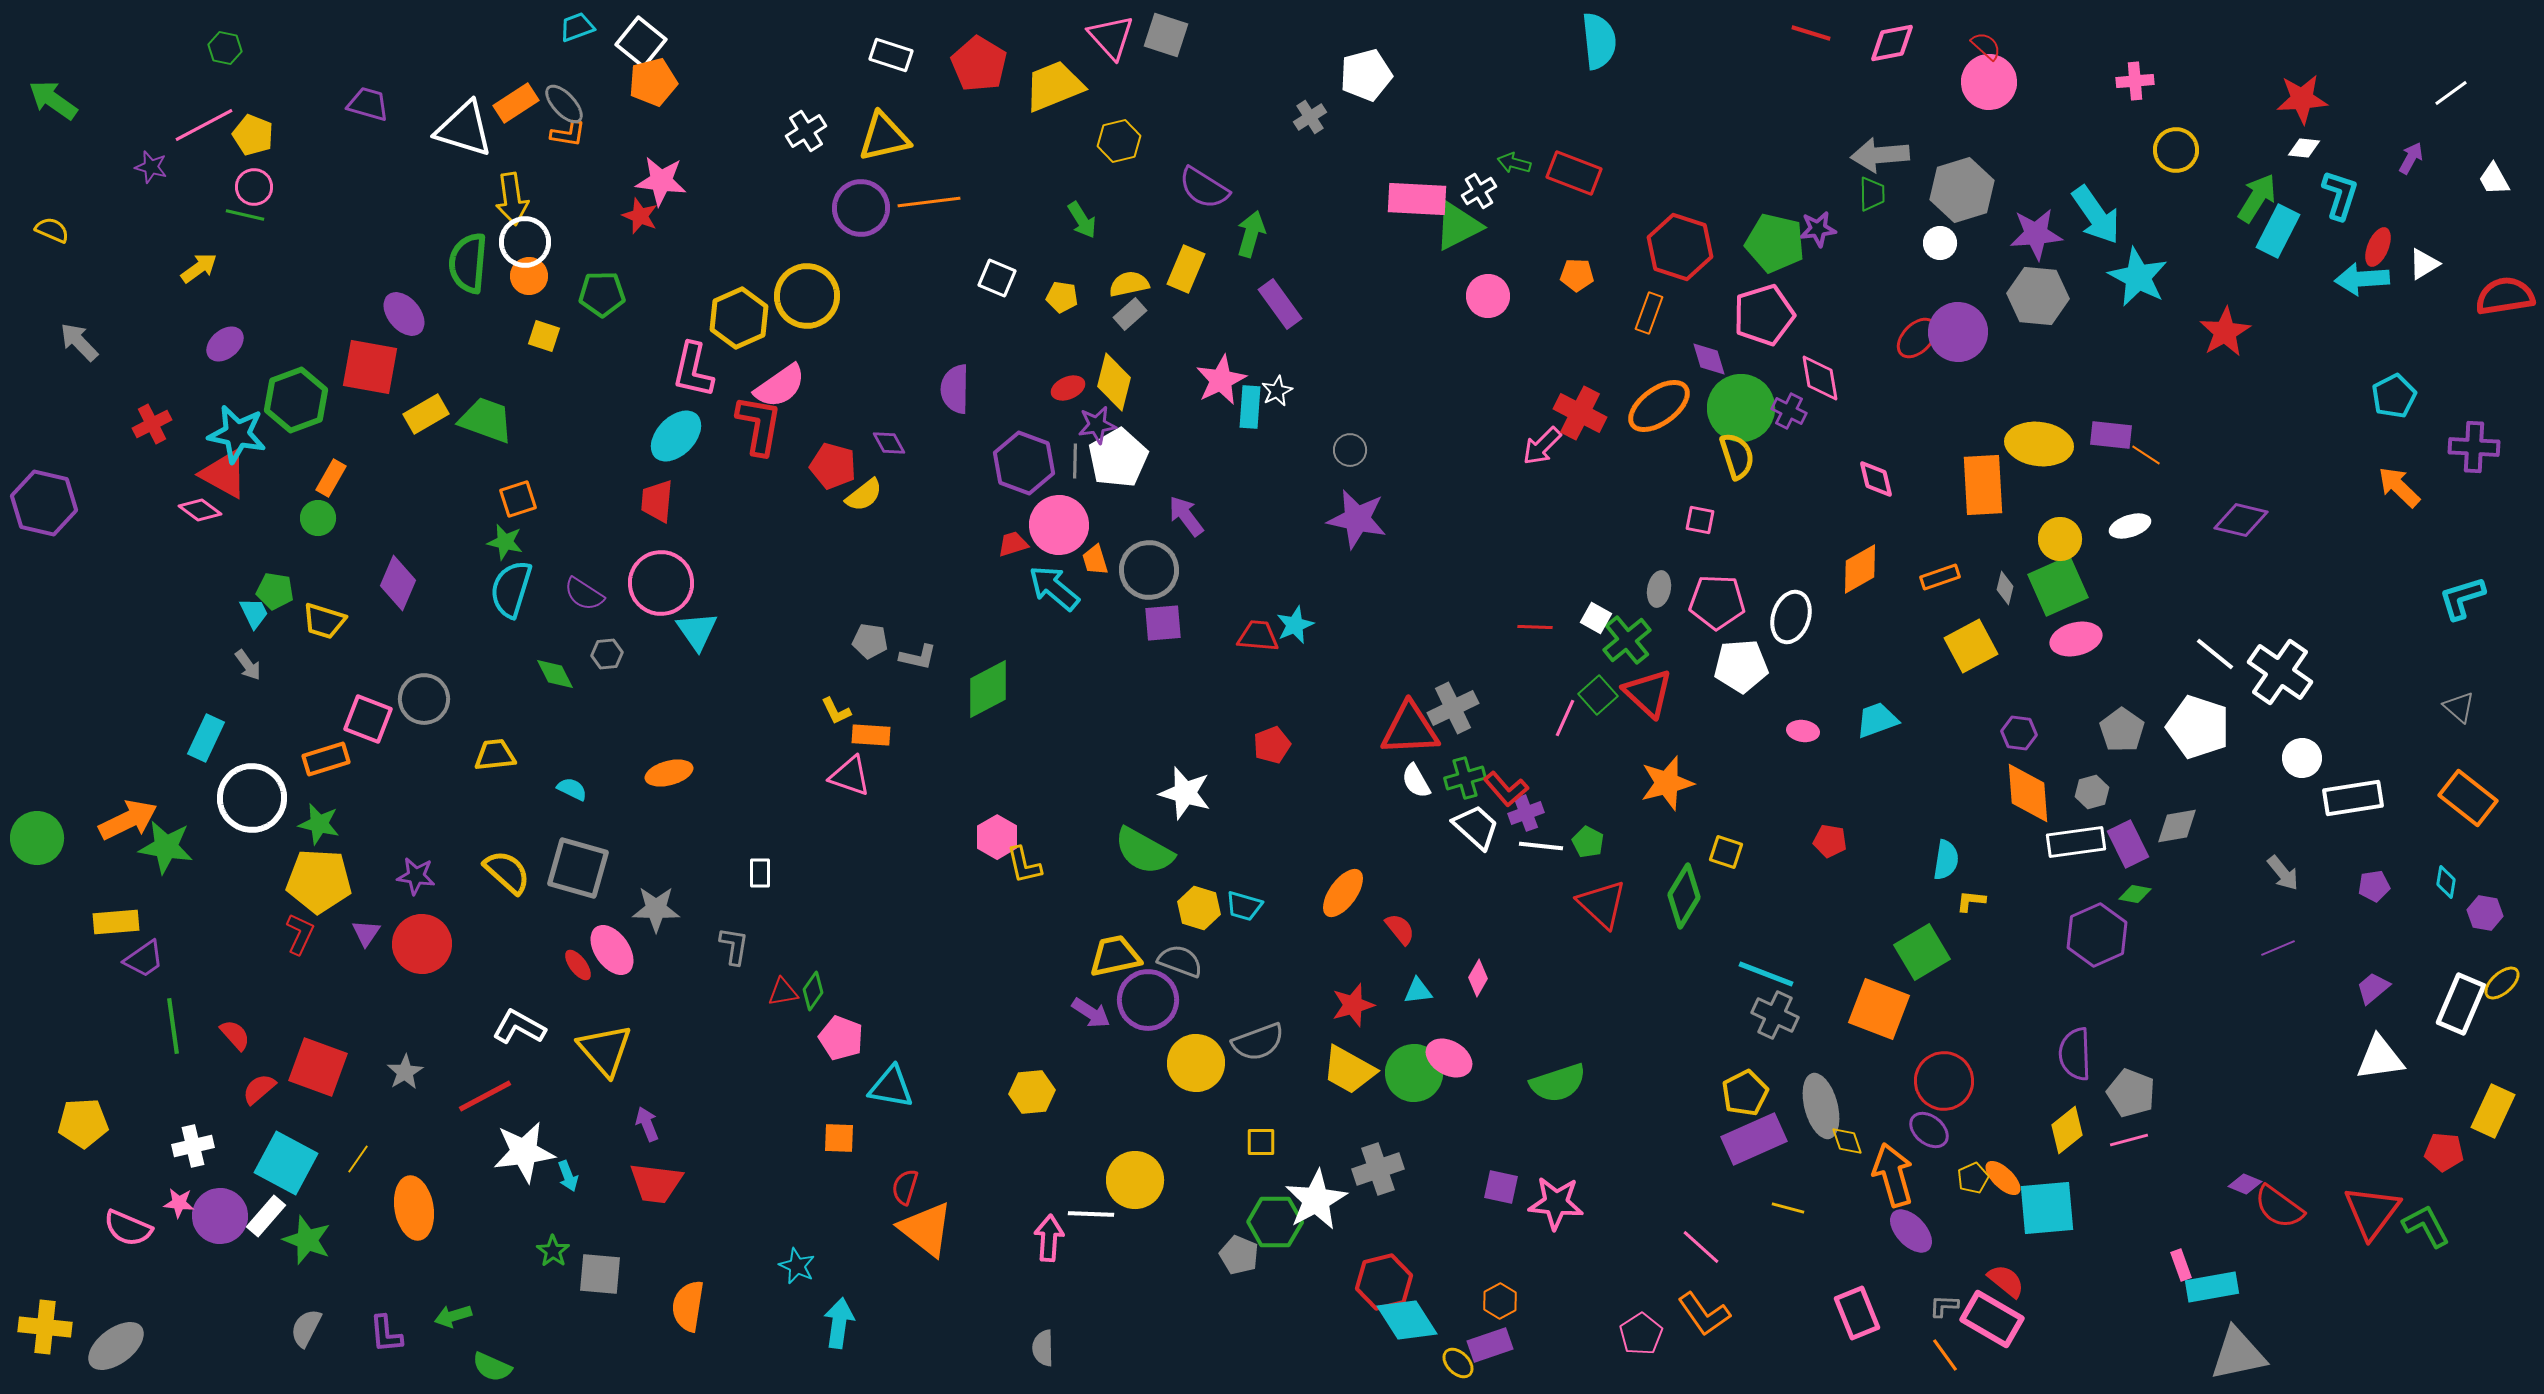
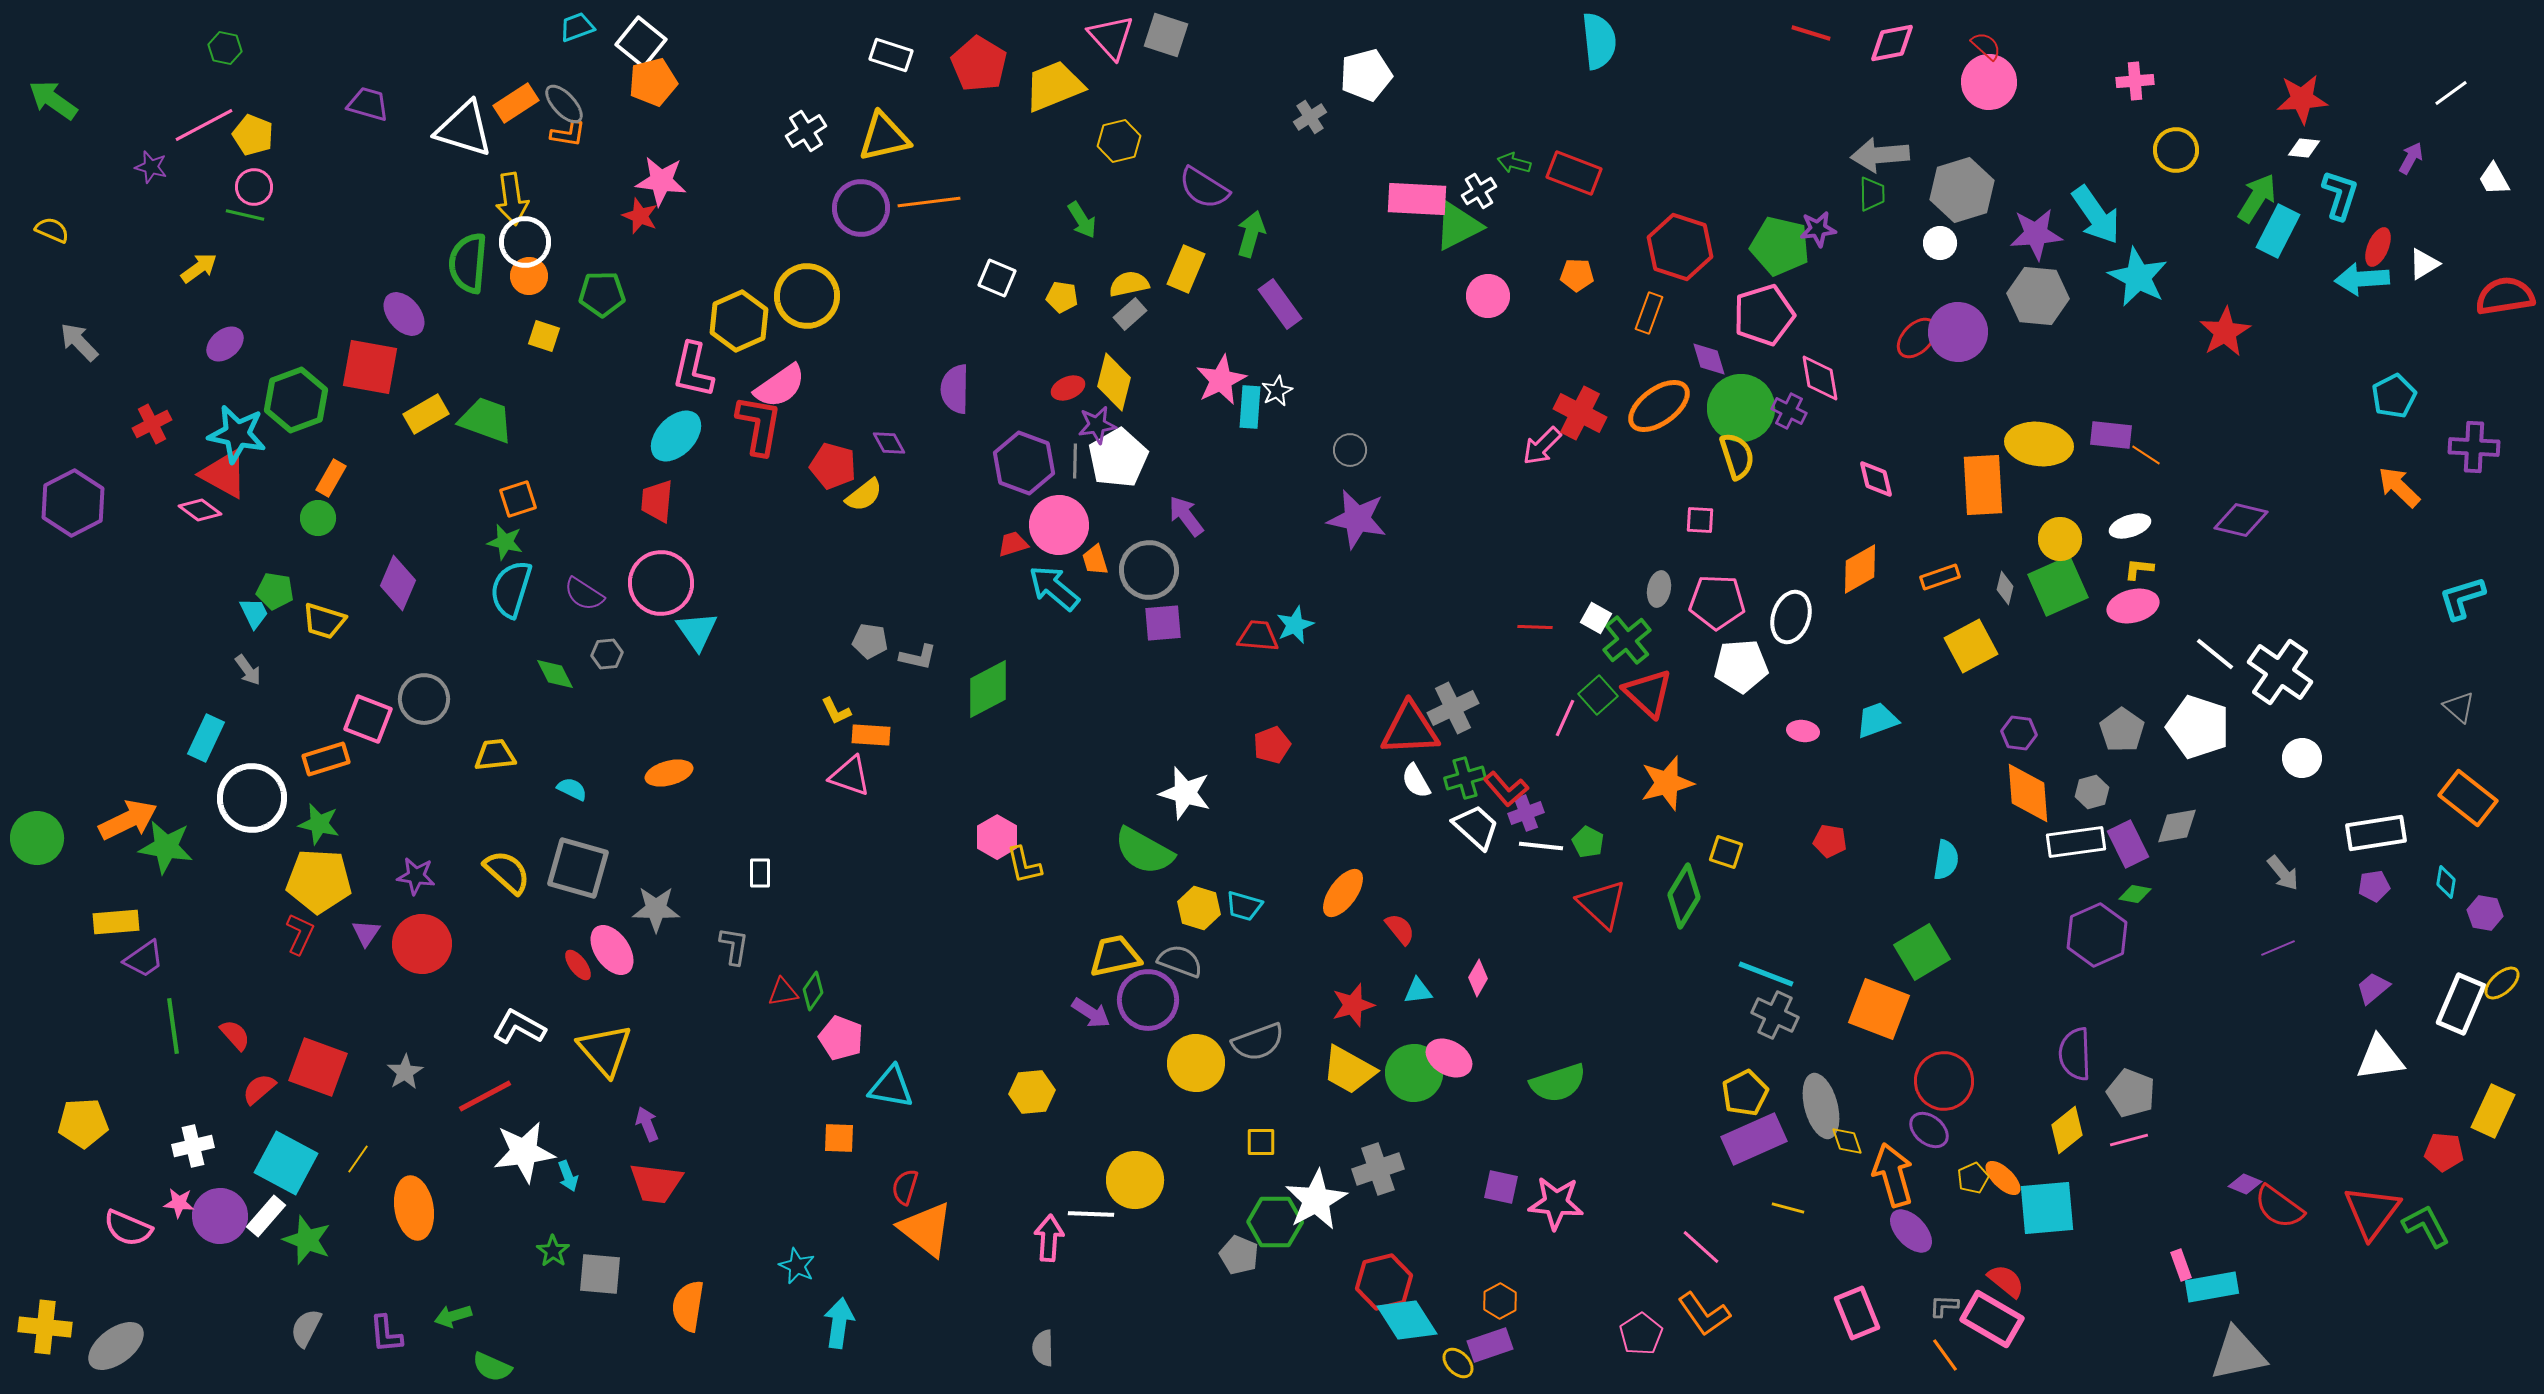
green pentagon at (1775, 243): moved 5 px right, 3 px down
yellow hexagon at (739, 318): moved 3 px down
purple hexagon at (44, 503): moved 29 px right; rotated 20 degrees clockwise
pink square at (1700, 520): rotated 8 degrees counterclockwise
pink ellipse at (2076, 639): moved 57 px right, 33 px up
gray arrow at (248, 665): moved 5 px down
white rectangle at (2353, 798): moved 23 px right, 35 px down
yellow L-shape at (1971, 901): moved 168 px right, 332 px up
